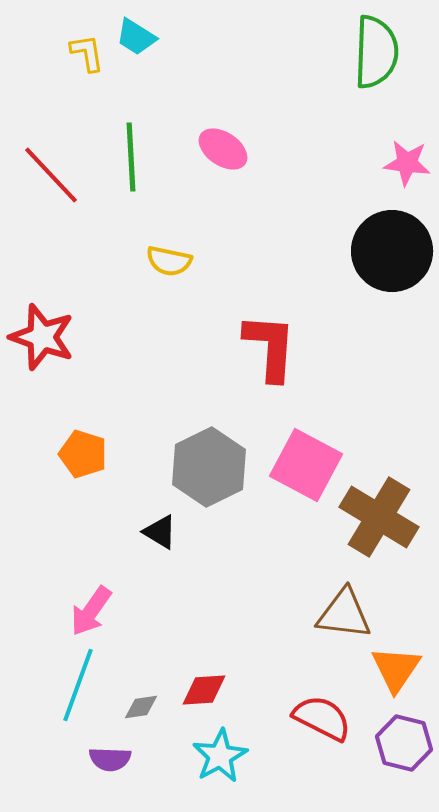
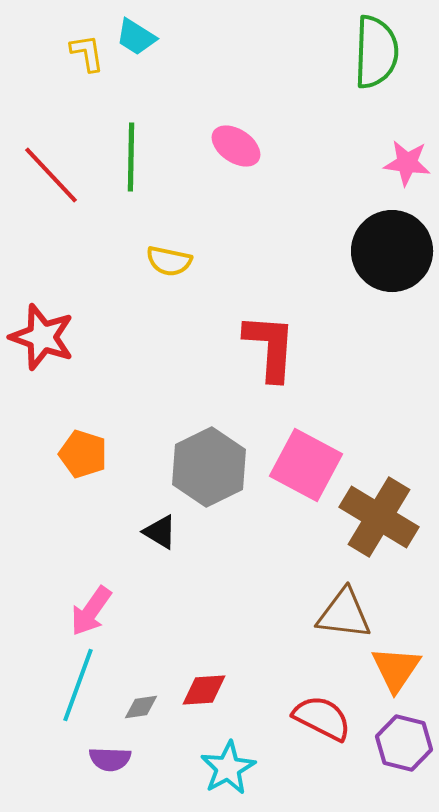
pink ellipse: moved 13 px right, 3 px up
green line: rotated 4 degrees clockwise
cyan star: moved 8 px right, 12 px down
